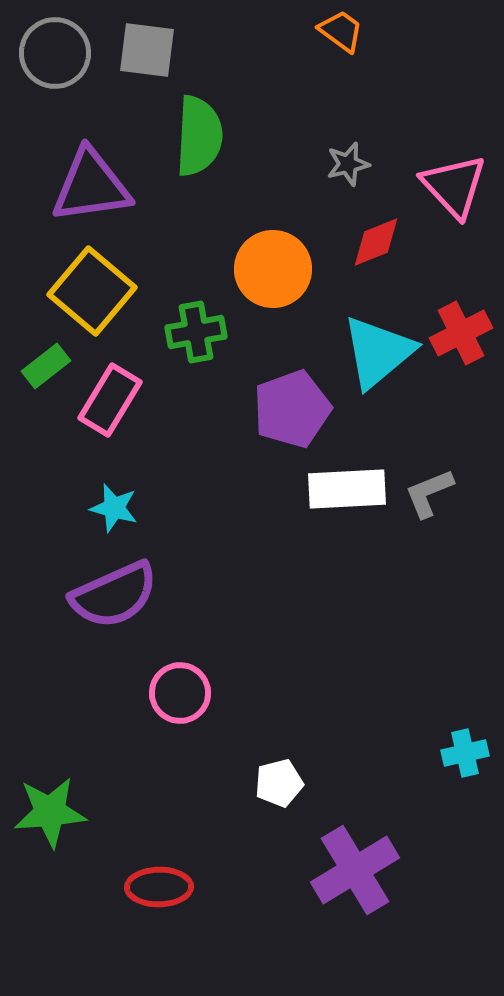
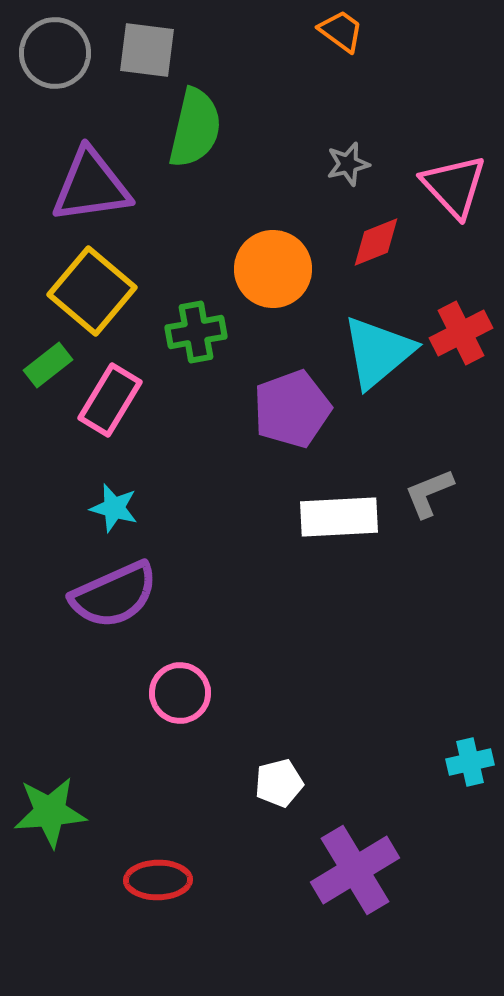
green semicircle: moved 4 px left, 8 px up; rotated 10 degrees clockwise
green rectangle: moved 2 px right, 1 px up
white rectangle: moved 8 px left, 28 px down
cyan cross: moved 5 px right, 9 px down
red ellipse: moved 1 px left, 7 px up
